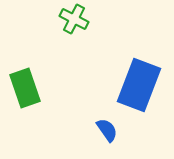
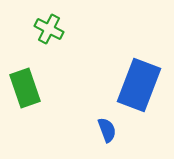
green cross: moved 25 px left, 10 px down
blue semicircle: rotated 15 degrees clockwise
